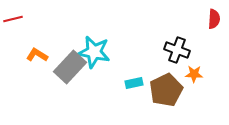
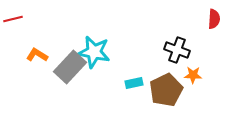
orange star: moved 1 px left, 1 px down
